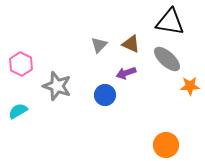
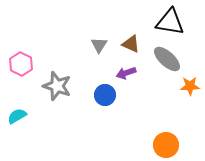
gray triangle: rotated 12 degrees counterclockwise
cyan semicircle: moved 1 px left, 5 px down
